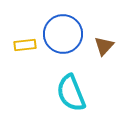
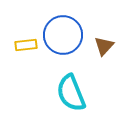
blue circle: moved 1 px down
yellow rectangle: moved 1 px right
